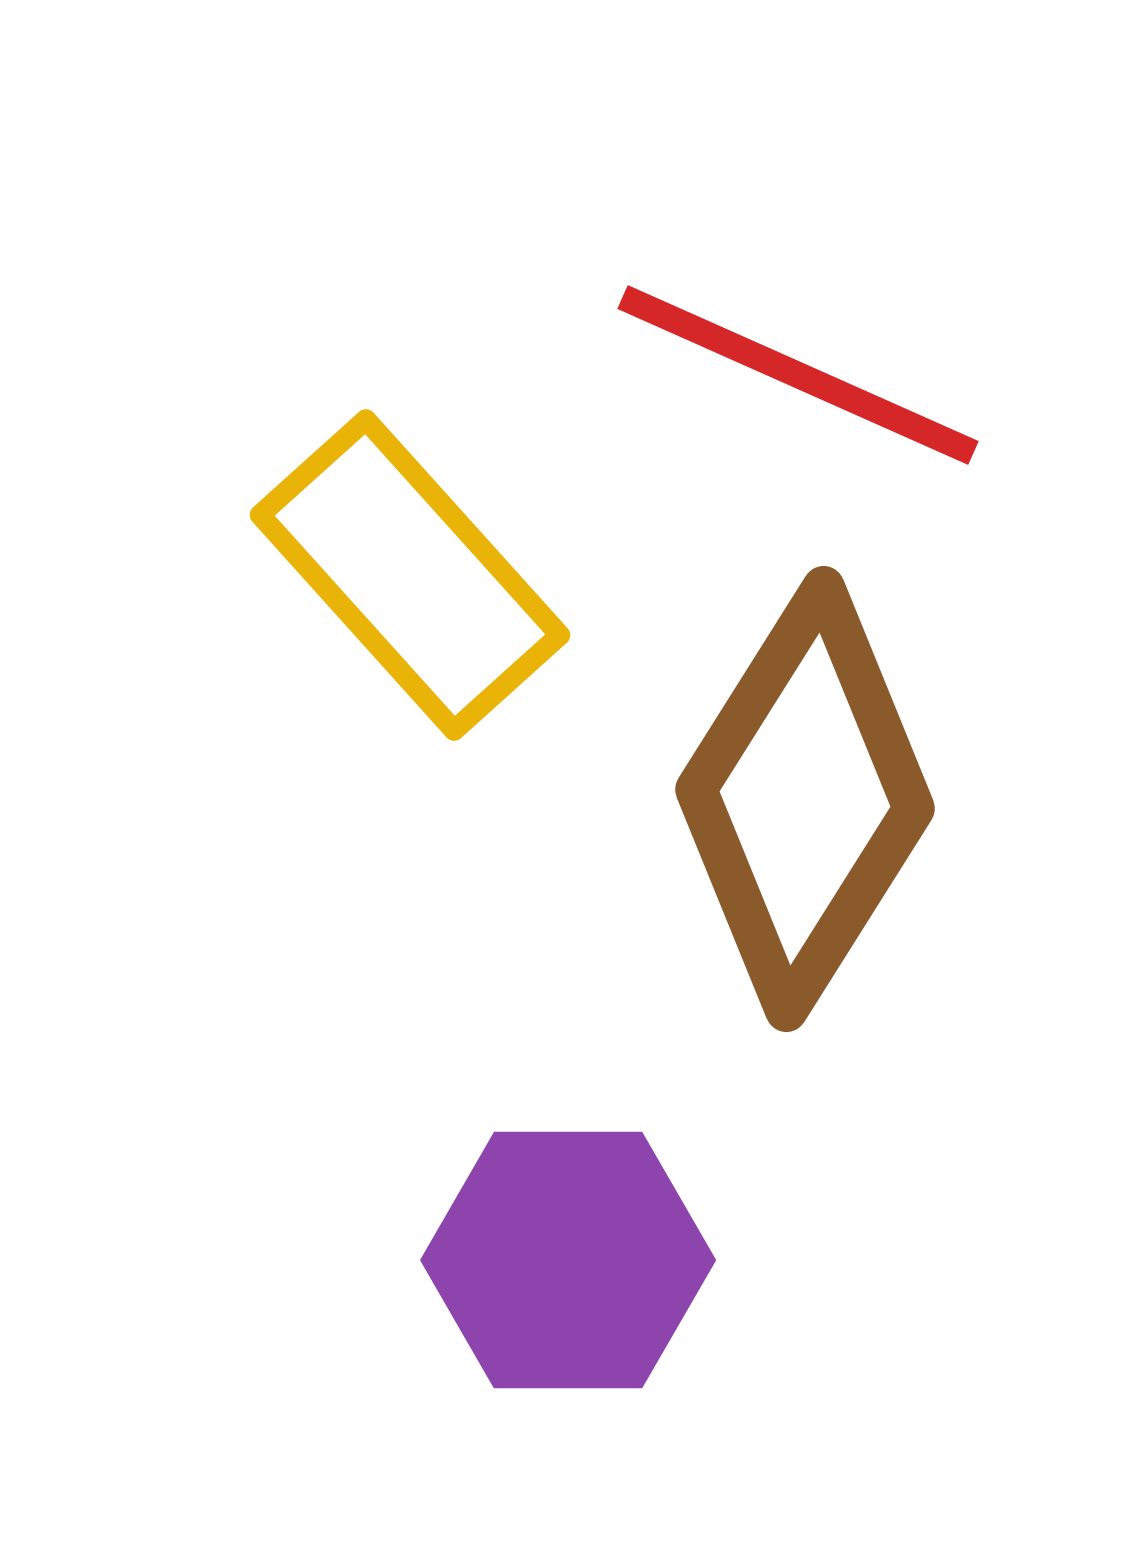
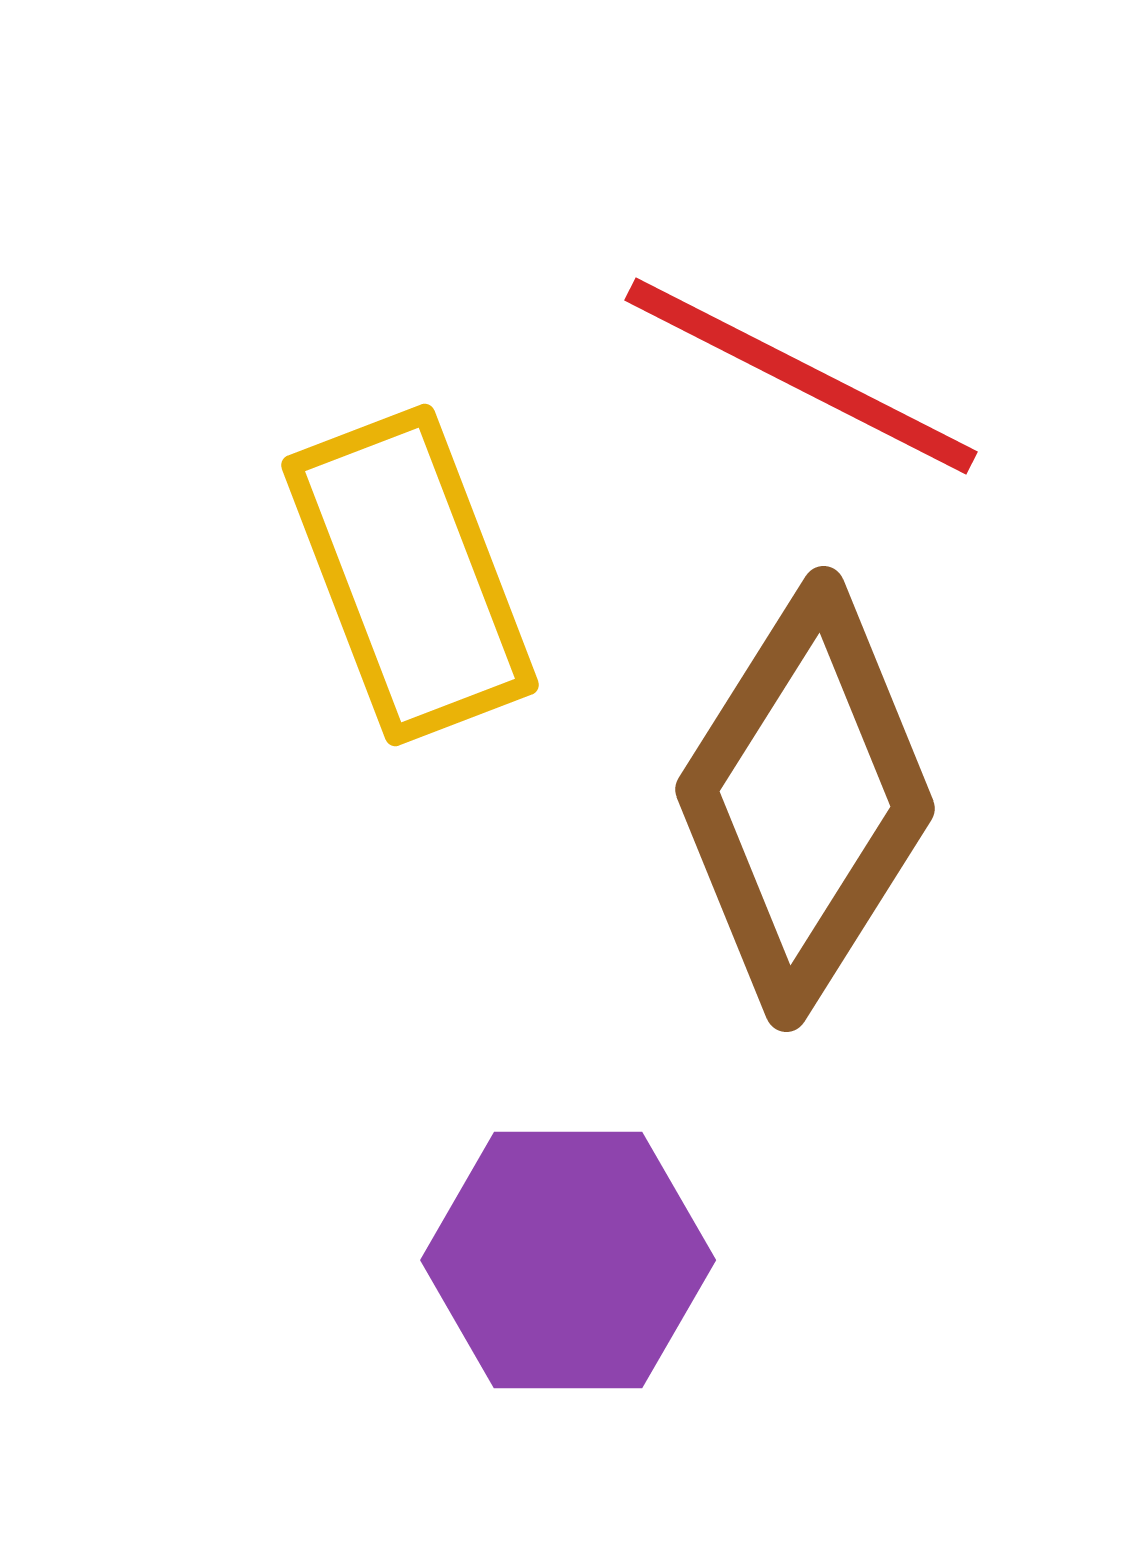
red line: moved 3 px right, 1 px down; rotated 3 degrees clockwise
yellow rectangle: rotated 21 degrees clockwise
